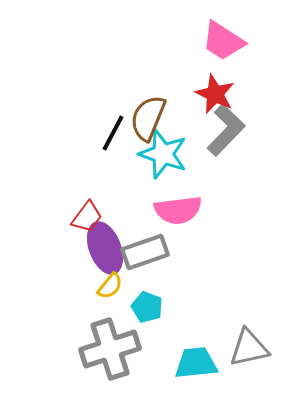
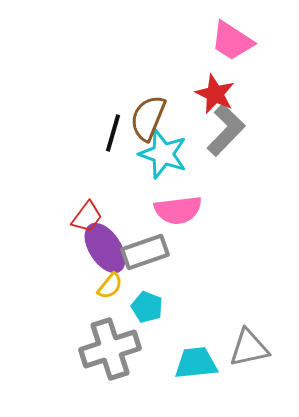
pink trapezoid: moved 9 px right
black line: rotated 12 degrees counterclockwise
purple ellipse: rotated 12 degrees counterclockwise
